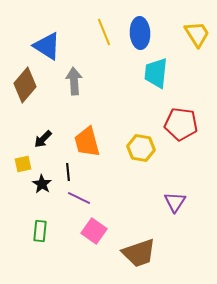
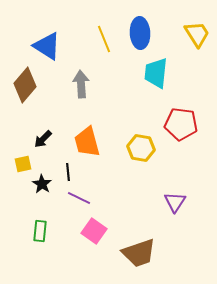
yellow line: moved 7 px down
gray arrow: moved 7 px right, 3 px down
